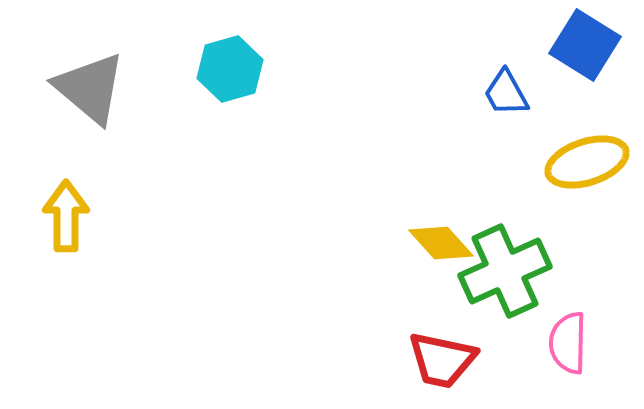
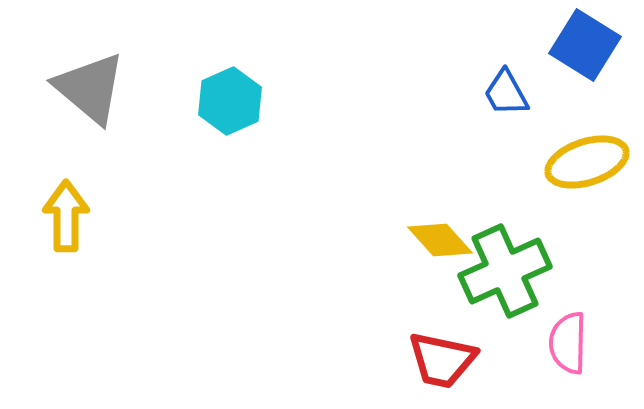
cyan hexagon: moved 32 px down; rotated 8 degrees counterclockwise
yellow diamond: moved 1 px left, 3 px up
